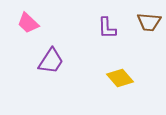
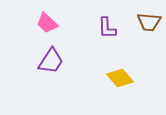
pink trapezoid: moved 19 px right
